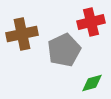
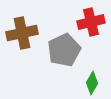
brown cross: moved 1 px up
green diamond: rotated 45 degrees counterclockwise
